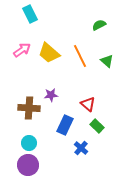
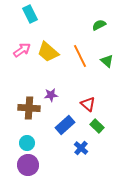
yellow trapezoid: moved 1 px left, 1 px up
blue rectangle: rotated 24 degrees clockwise
cyan circle: moved 2 px left
